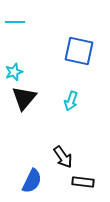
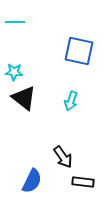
cyan star: rotated 24 degrees clockwise
black triangle: rotated 32 degrees counterclockwise
